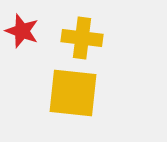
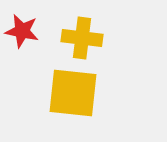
red star: rotated 8 degrees counterclockwise
